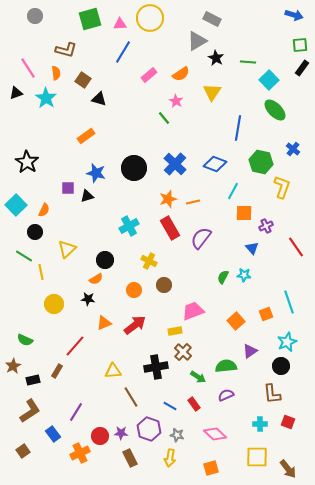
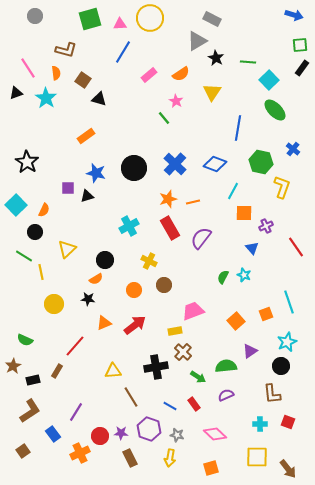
cyan star at (244, 275): rotated 16 degrees clockwise
